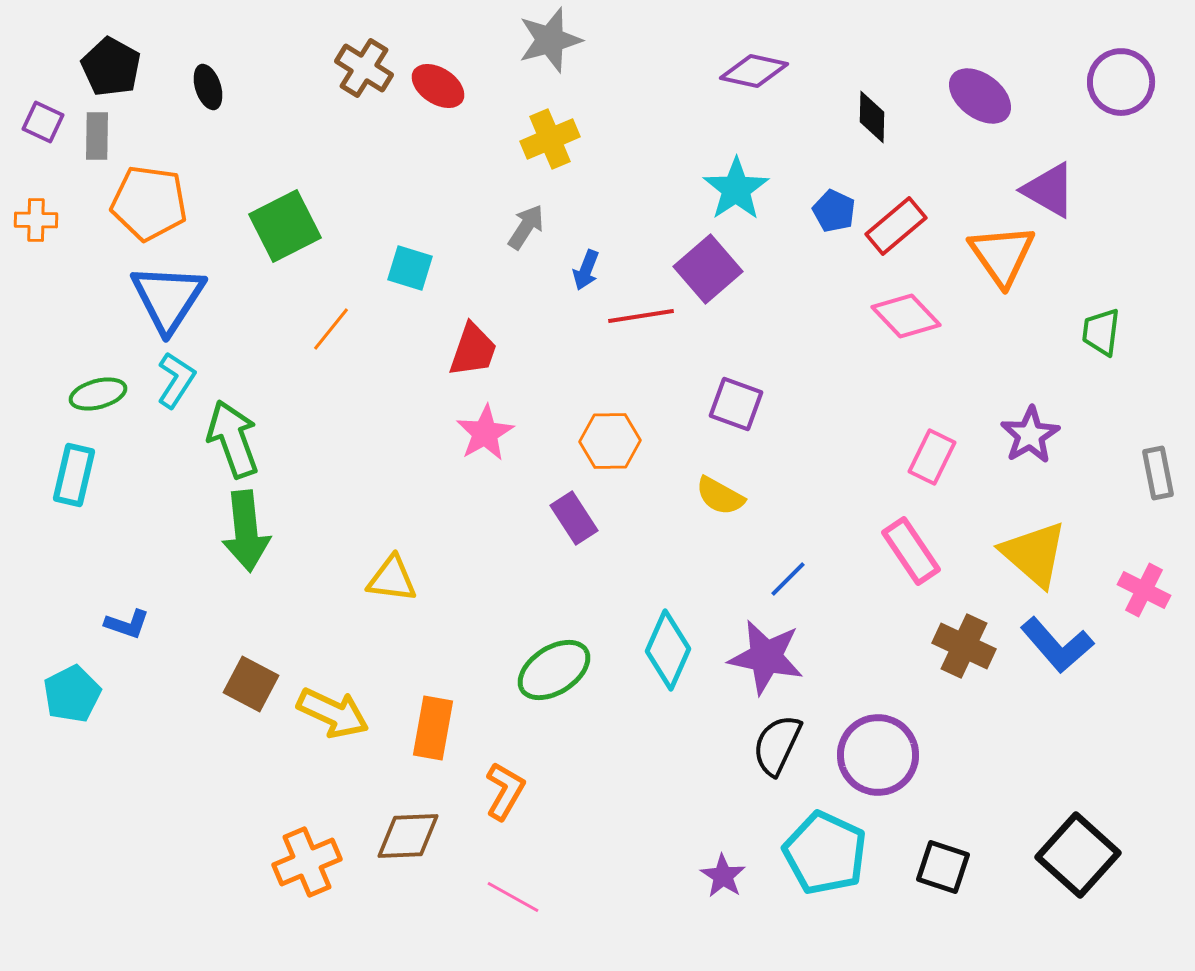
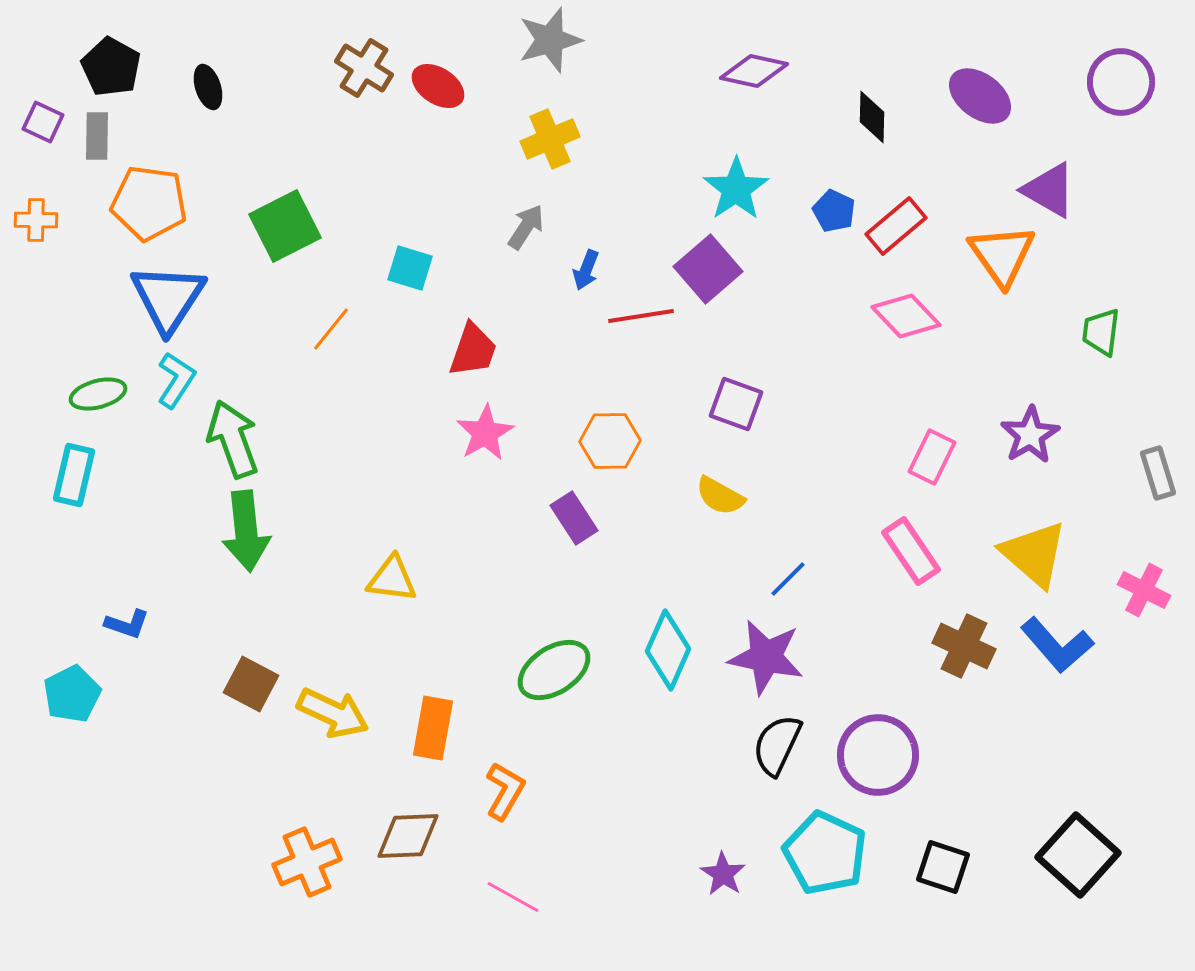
gray rectangle at (1158, 473): rotated 6 degrees counterclockwise
purple star at (723, 876): moved 2 px up
